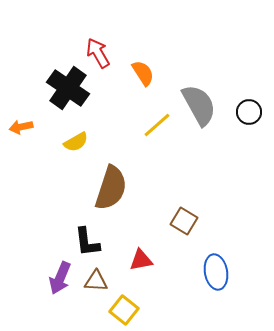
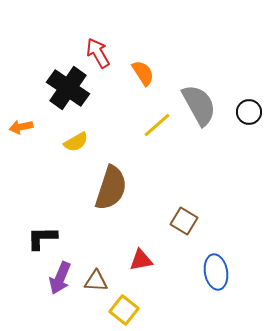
black L-shape: moved 45 px left, 4 px up; rotated 96 degrees clockwise
